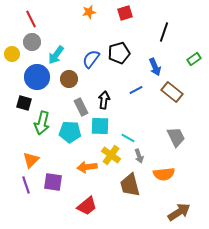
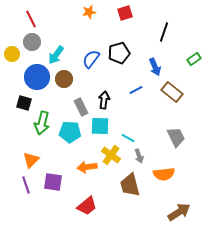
brown circle: moved 5 px left
